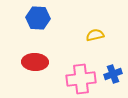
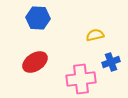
red ellipse: rotated 35 degrees counterclockwise
blue cross: moved 2 px left, 12 px up
